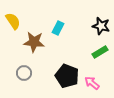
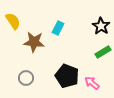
black star: rotated 18 degrees clockwise
green rectangle: moved 3 px right
gray circle: moved 2 px right, 5 px down
